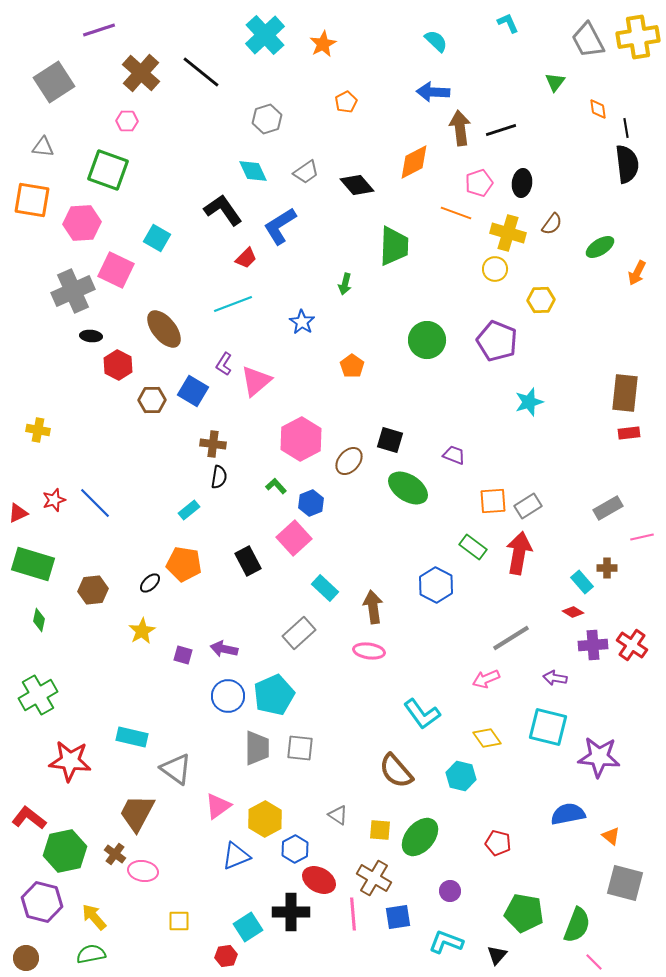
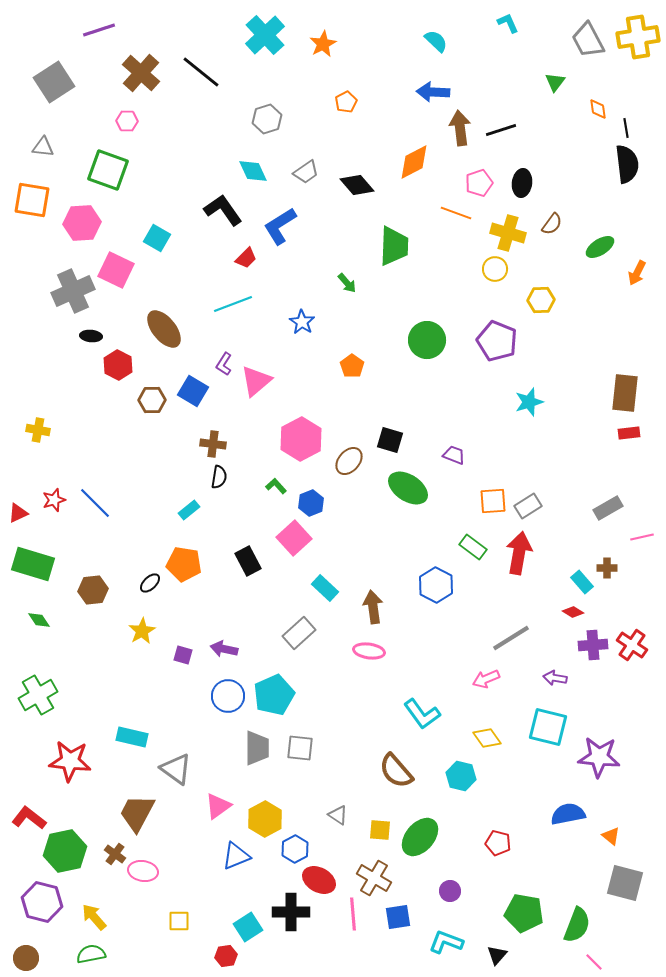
green arrow at (345, 284): moved 2 px right, 1 px up; rotated 55 degrees counterclockwise
green diamond at (39, 620): rotated 45 degrees counterclockwise
